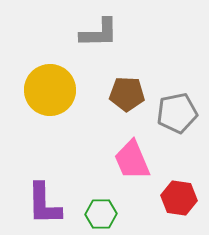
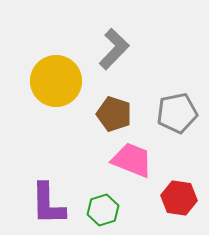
gray L-shape: moved 15 px right, 16 px down; rotated 45 degrees counterclockwise
yellow circle: moved 6 px right, 9 px up
brown pentagon: moved 13 px left, 20 px down; rotated 16 degrees clockwise
pink trapezoid: rotated 135 degrees clockwise
purple L-shape: moved 4 px right
green hexagon: moved 2 px right, 4 px up; rotated 16 degrees counterclockwise
